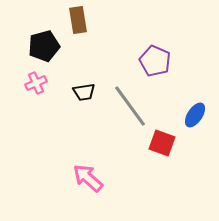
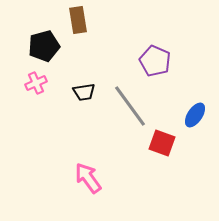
pink arrow: rotated 12 degrees clockwise
